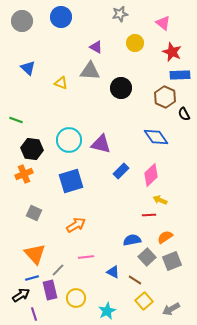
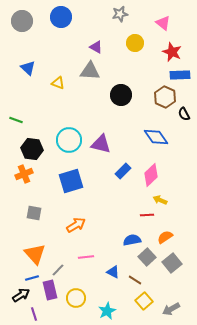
yellow triangle at (61, 83): moved 3 px left
black circle at (121, 88): moved 7 px down
blue rectangle at (121, 171): moved 2 px right
gray square at (34, 213): rotated 14 degrees counterclockwise
red line at (149, 215): moved 2 px left
gray square at (172, 261): moved 2 px down; rotated 18 degrees counterclockwise
